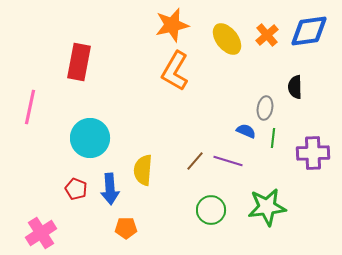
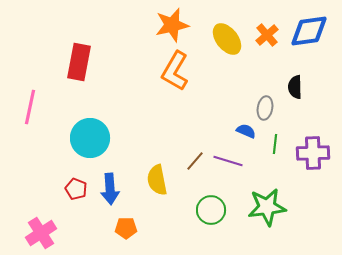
green line: moved 2 px right, 6 px down
yellow semicircle: moved 14 px right, 10 px down; rotated 16 degrees counterclockwise
